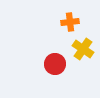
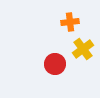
yellow cross: rotated 20 degrees clockwise
